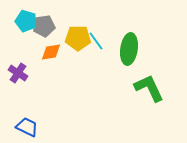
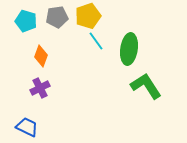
gray pentagon: moved 13 px right, 9 px up
yellow pentagon: moved 10 px right, 22 px up; rotated 20 degrees counterclockwise
orange diamond: moved 10 px left, 4 px down; rotated 60 degrees counterclockwise
purple cross: moved 22 px right, 15 px down; rotated 30 degrees clockwise
green L-shape: moved 3 px left, 2 px up; rotated 8 degrees counterclockwise
